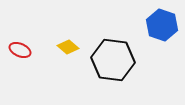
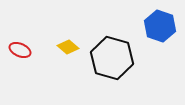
blue hexagon: moved 2 px left, 1 px down
black hexagon: moved 1 px left, 2 px up; rotated 9 degrees clockwise
